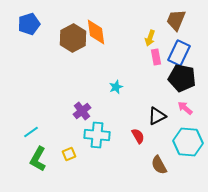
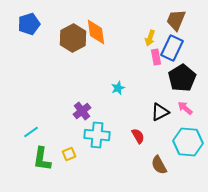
blue rectangle: moved 7 px left, 5 px up
black pentagon: rotated 28 degrees clockwise
cyan star: moved 2 px right, 1 px down
black triangle: moved 3 px right, 4 px up
green L-shape: moved 4 px right; rotated 20 degrees counterclockwise
